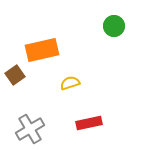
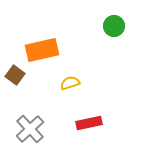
brown square: rotated 18 degrees counterclockwise
gray cross: rotated 12 degrees counterclockwise
